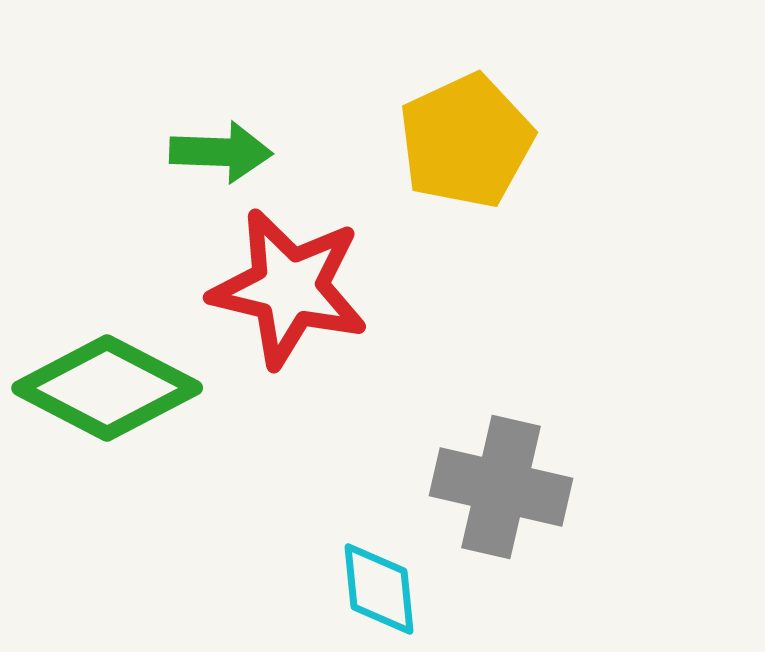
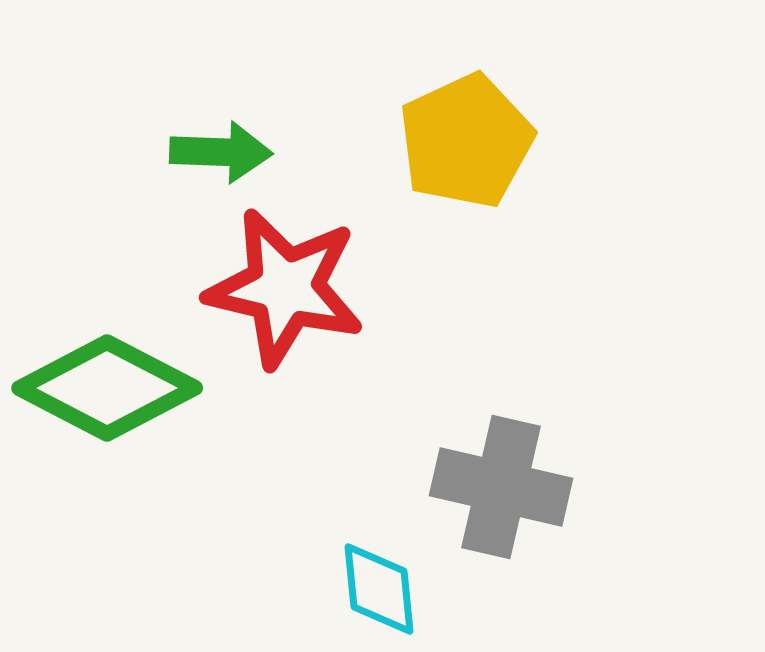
red star: moved 4 px left
